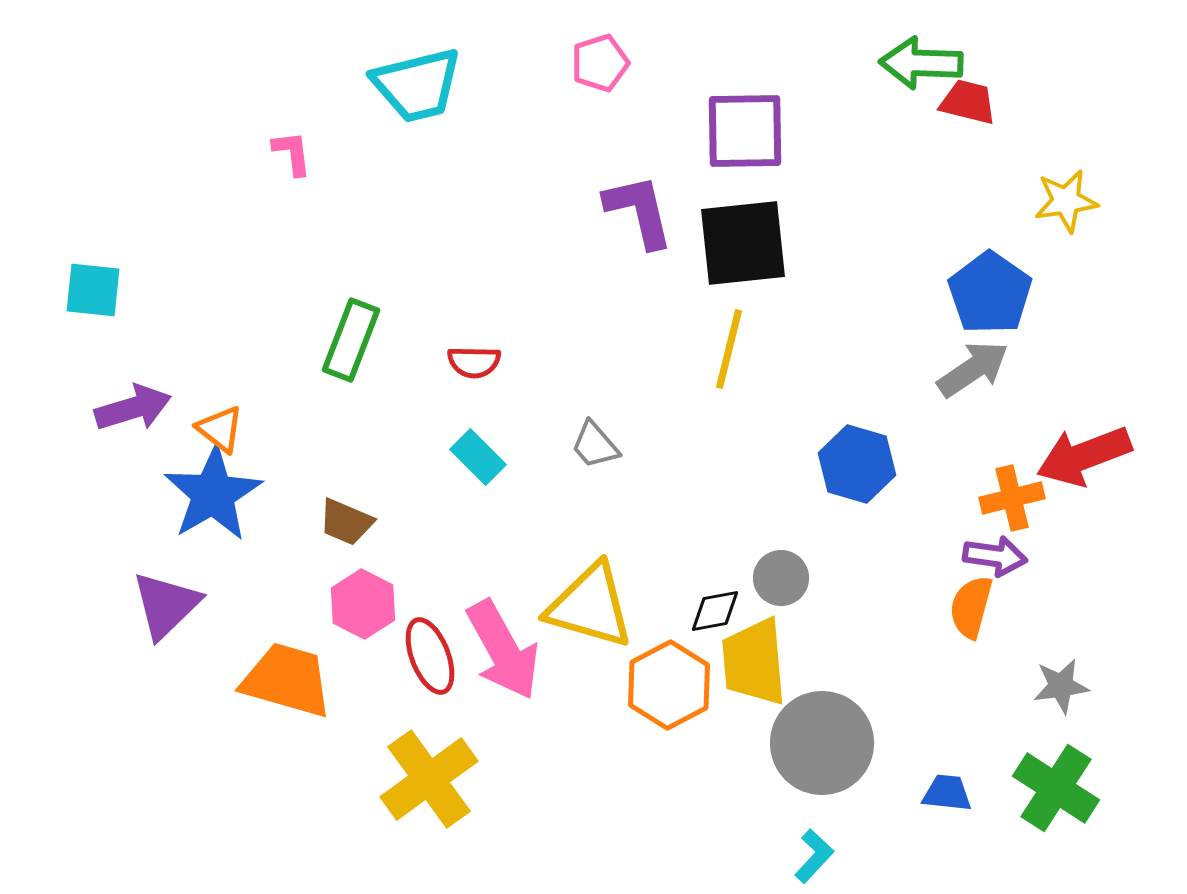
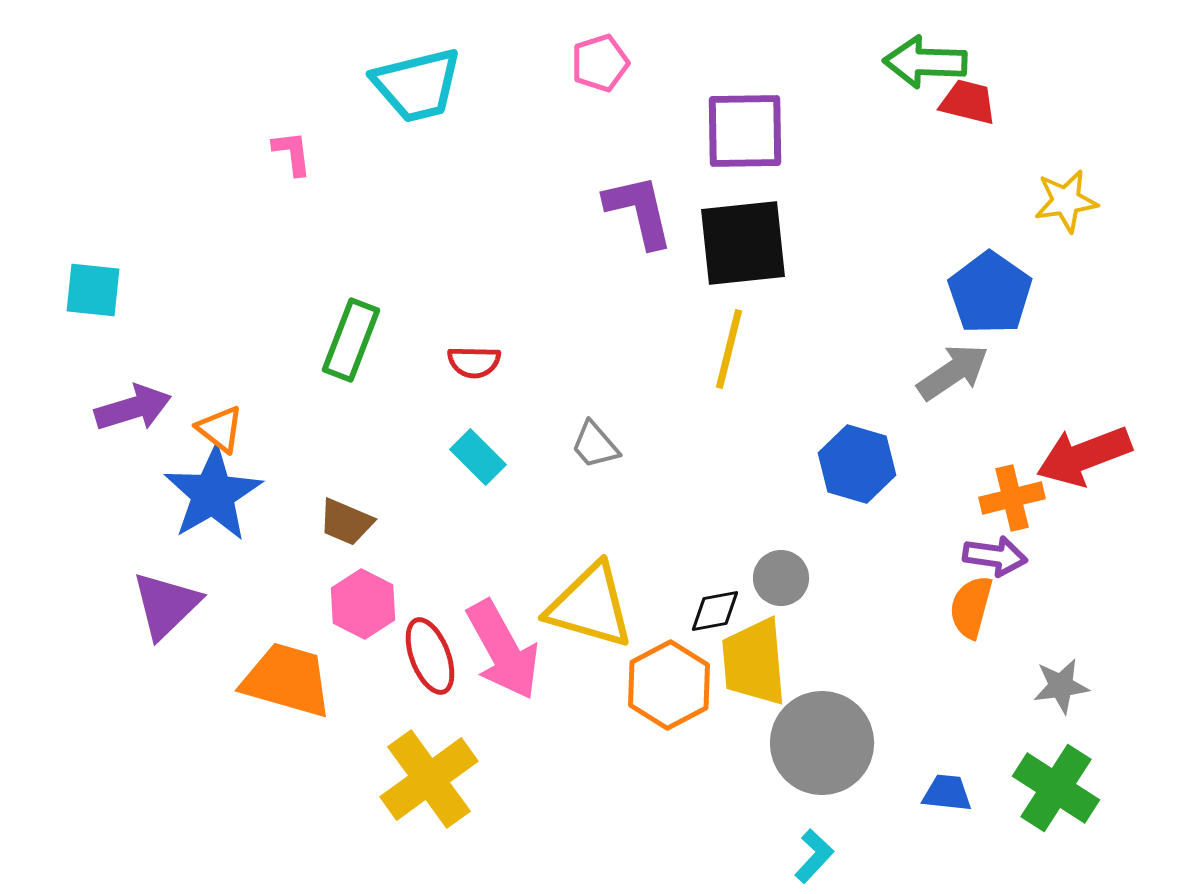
green arrow at (921, 63): moved 4 px right, 1 px up
gray arrow at (973, 369): moved 20 px left, 3 px down
